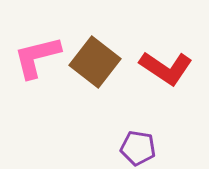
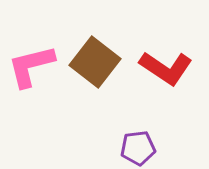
pink L-shape: moved 6 px left, 9 px down
purple pentagon: rotated 16 degrees counterclockwise
